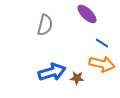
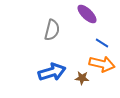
gray semicircle: moved 7 px right, 5 px down
brown star: moved 5 px right
